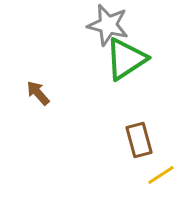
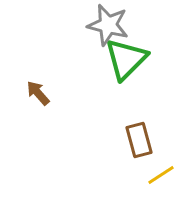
green triangle: rotated 12 degrees counterclockwise
